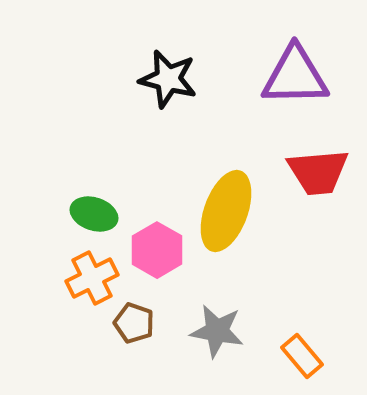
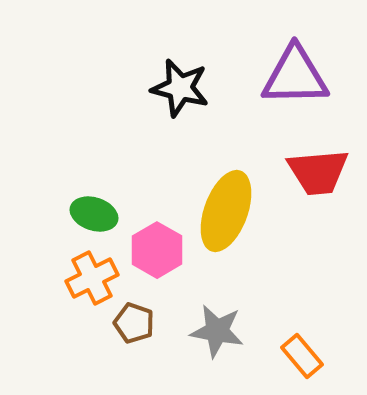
black star: moved 12 px right, 9 px down
